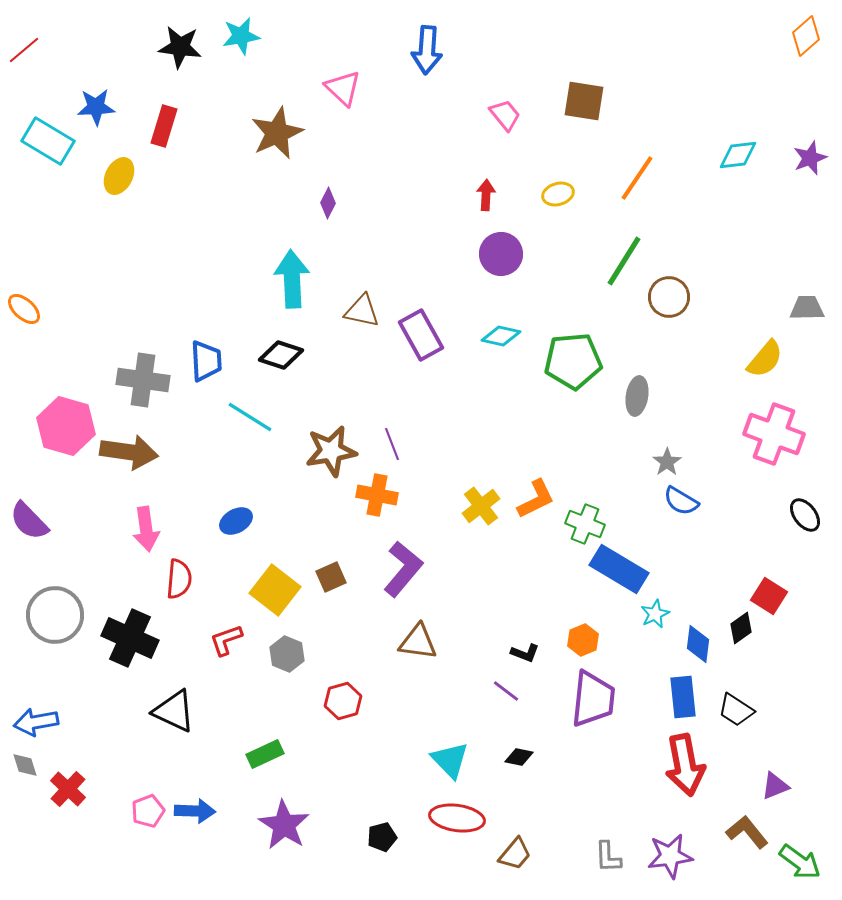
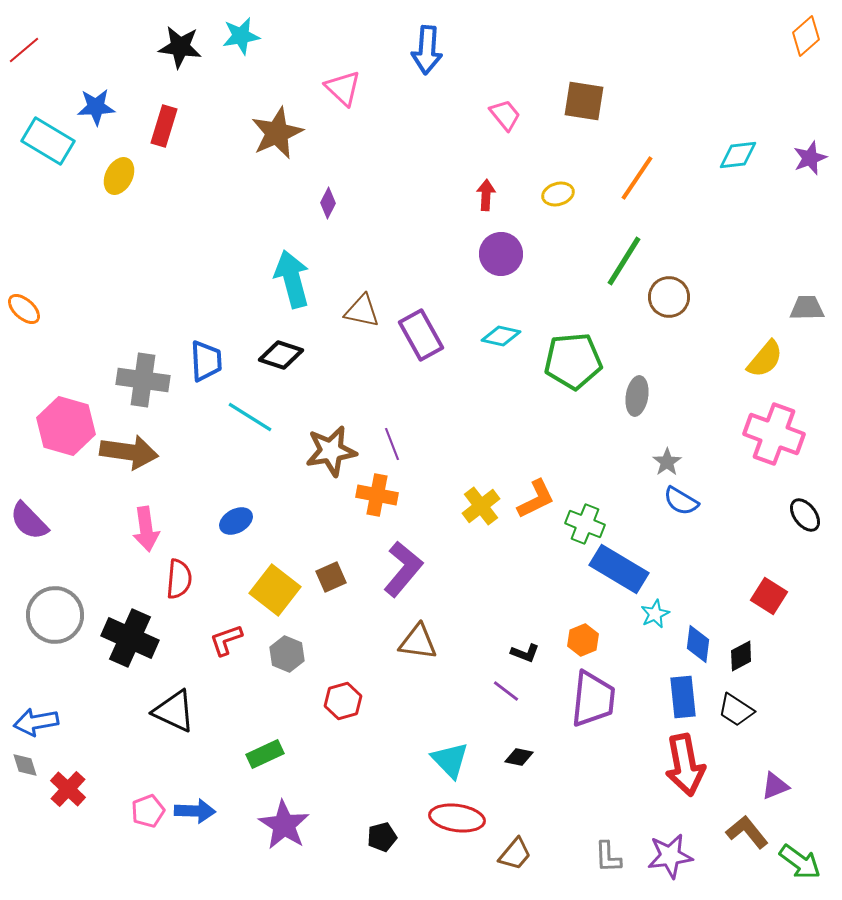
cyan arrow at (292, 279): rotated 12 degrees counterclockwise
black diamond at (741, 628): moved 28 px down; rotated 8 degrees clockwise
